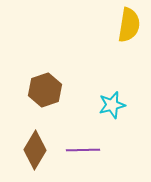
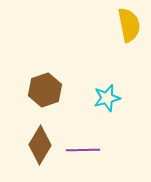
yellow semicircle: rotated 20 degrees counterclockwise
cyan star: moved 5 px left, 7 px up
brown diamond: moved 5 px right, 5 px up
